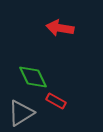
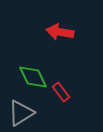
red arrow: moved 4 px down
red rectangle: moved 5 px right, 9 px up; rotated 24 degrees clockwise
